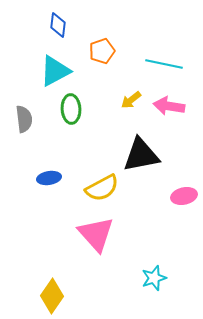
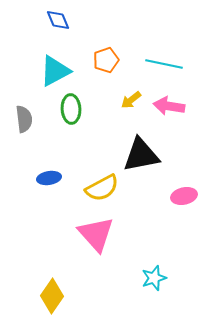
blue diamond: moved 5 px up; rotated 30 degrees counterclockwise
orange pentagon: moved 4 px right, 9 px down
